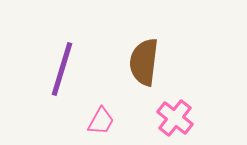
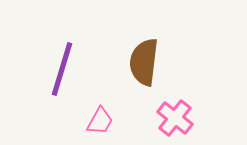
pink trapezoid: moved 1 px left
